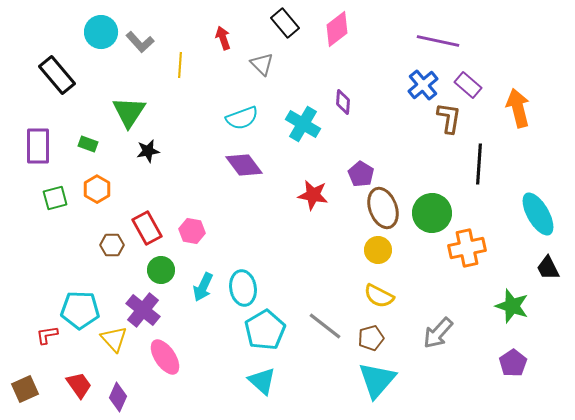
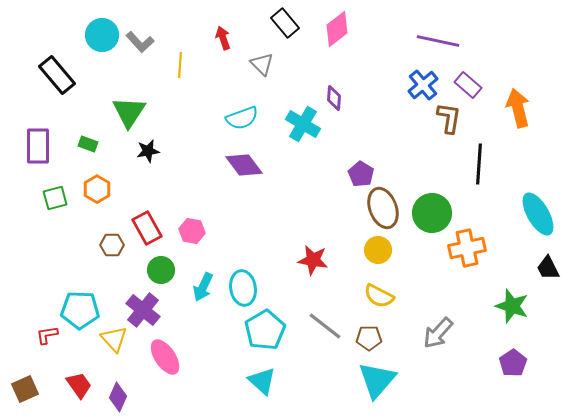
cyan circle at (101, 32): moved 1 px right, 3 px down
purple diamond at (343, 102): moved 9 px left, 4 px up
red star at (313, 195): moved 65 px down
brown pentagon at (371, 338): moved 2 px left; rotated 15 degrees clockwise
